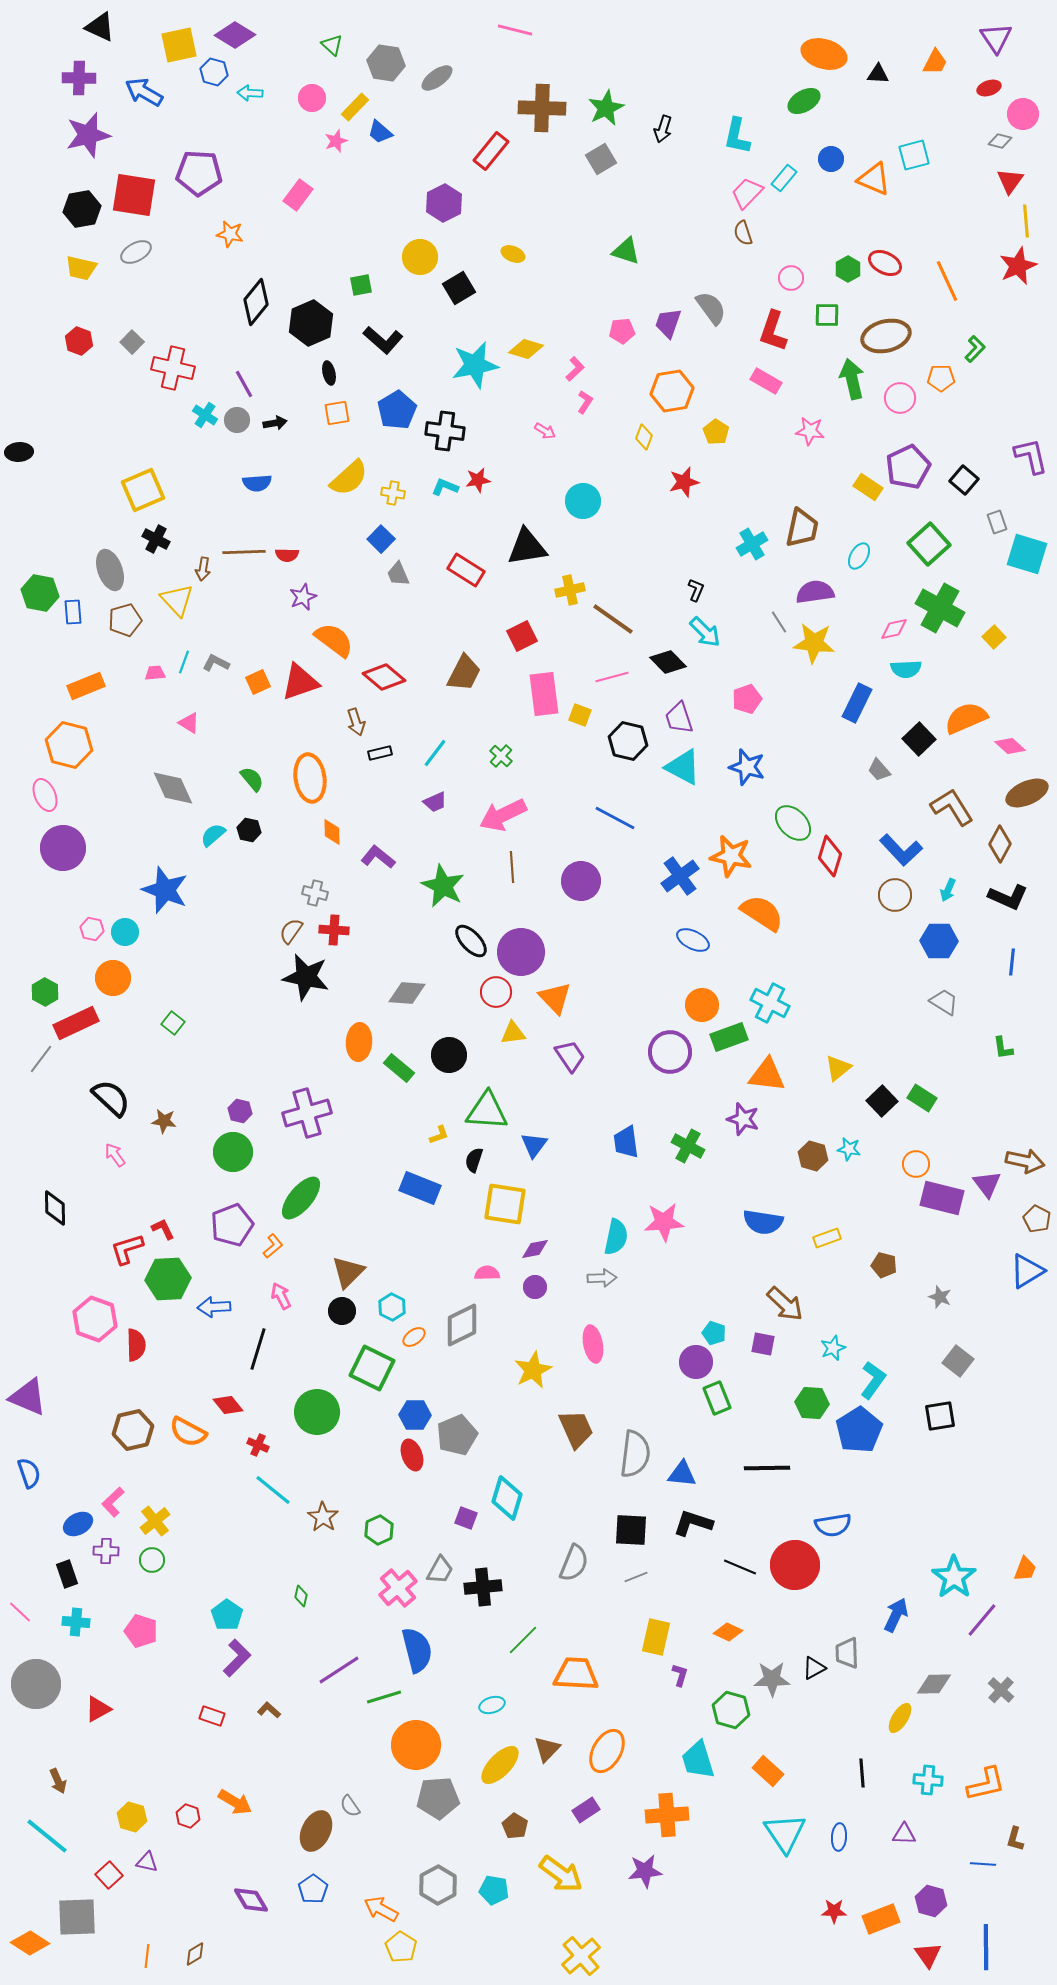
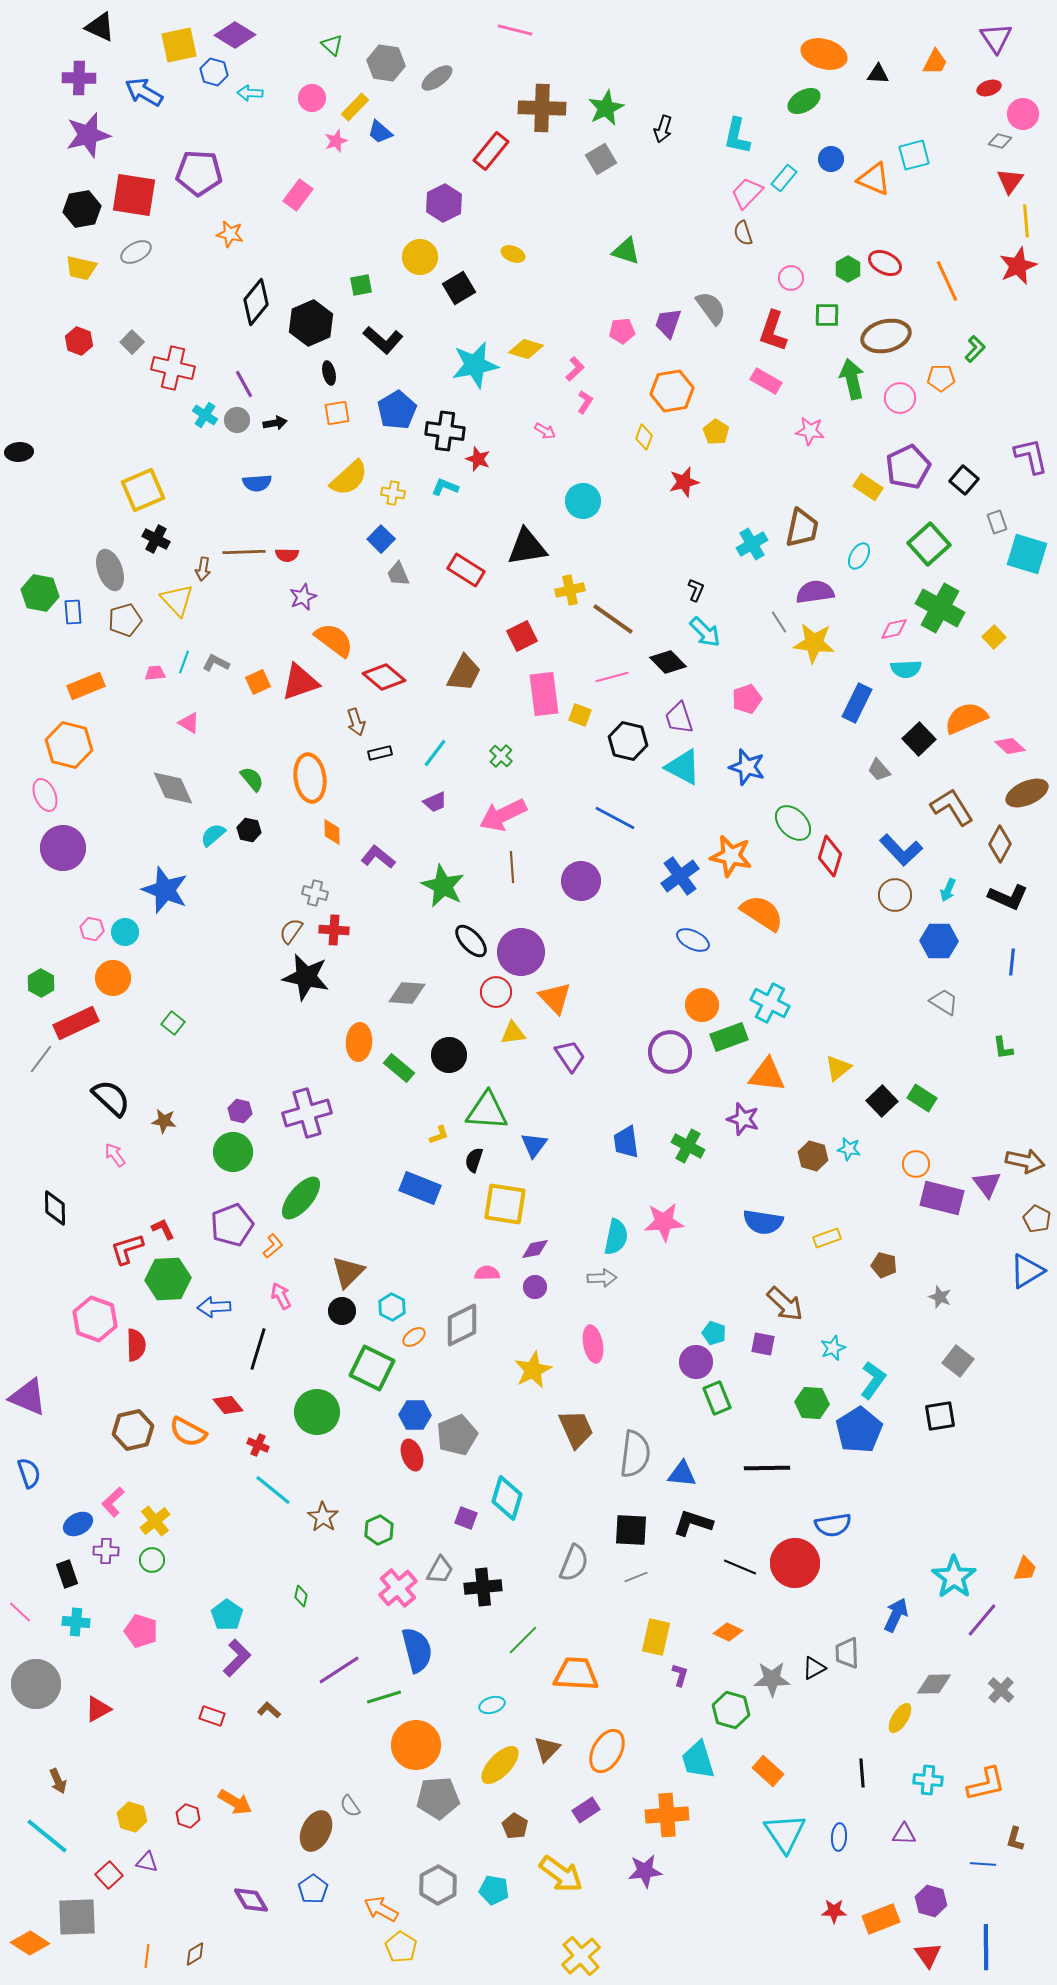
red star at (478, 480): moved 21 px up; rotated 30 degrees clockwise
green hexagon at (45, 992): moved 4 px left, 9 px up
red circle at (795, 1565): moved 2 px up
